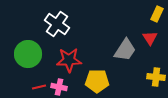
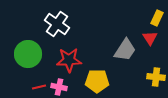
yellow rectangle: moved 4 px down
